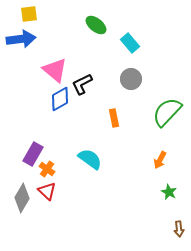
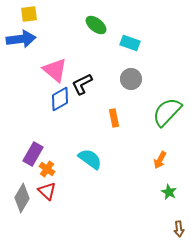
cyan rectangle: rotated 30 degrees counterclockwise
